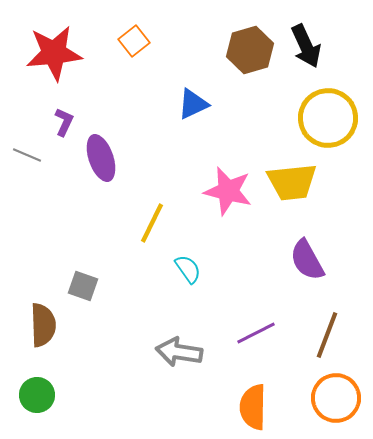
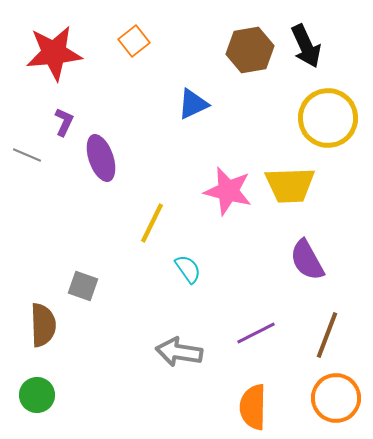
brown hexagon: rotated 6 degrees clockwise
yellow trapezoid: moved 2 px left, 3 px down; rotated 4 degrees clockwise
